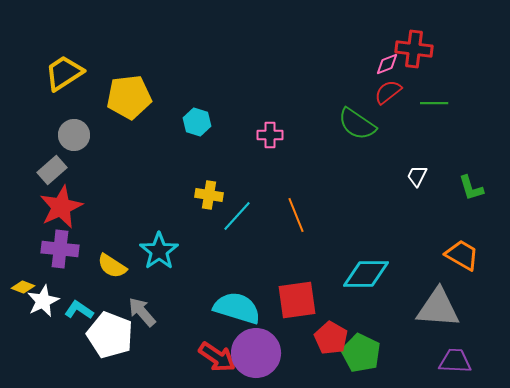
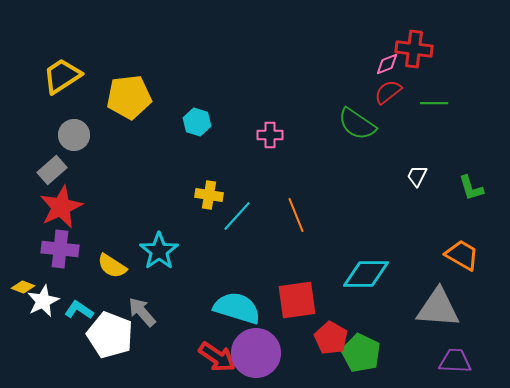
yellow trapezoid: moved 2 px left, 3 px down
